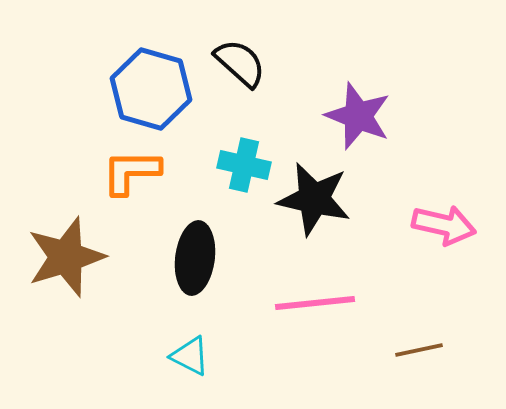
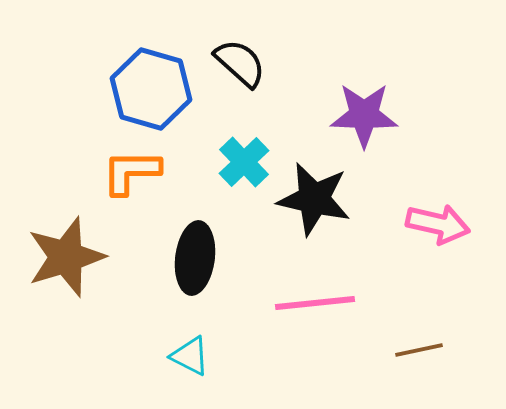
purple star: moved 6 px right, 1 px up; rotated 20 degrees counterclockwise
cyan cross: moved 3 px up; rotated 33 degrees clockwise
pink arrow: moved 6 px left, 1 px up
